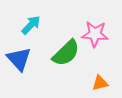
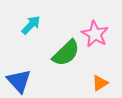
pink star: rotated 24 degrees clockwise
blue triangle: moved 22 px down
orange triangle: rotated 18 degrees counterclockwise
